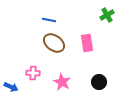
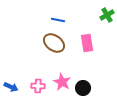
blue line: moved 9 px right
pink cross: moved 5 px right, 13 px down
black circle: moved 16 px left, 6 px down
